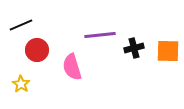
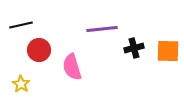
black line: rotated 10 degrees clockwise
purple line: moved 2 px right, 6 px up
red circle: moved 2 px right
